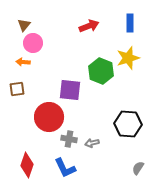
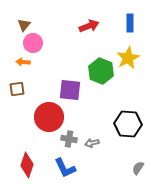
yellow star: rotated 10 degrees counterclockwise
